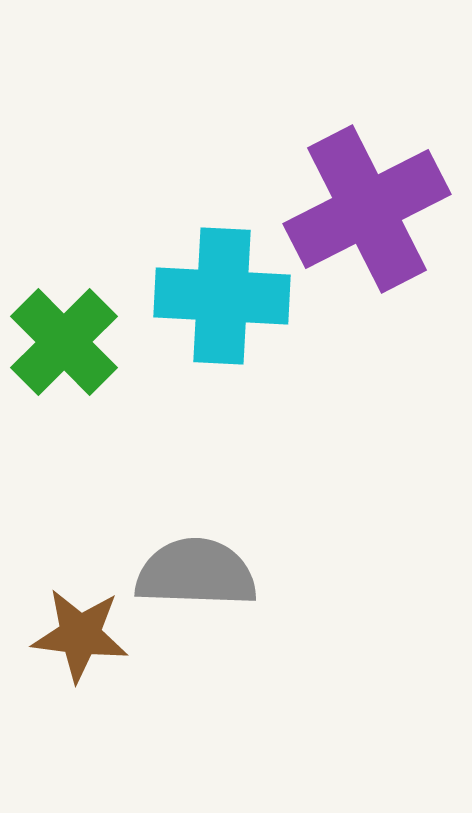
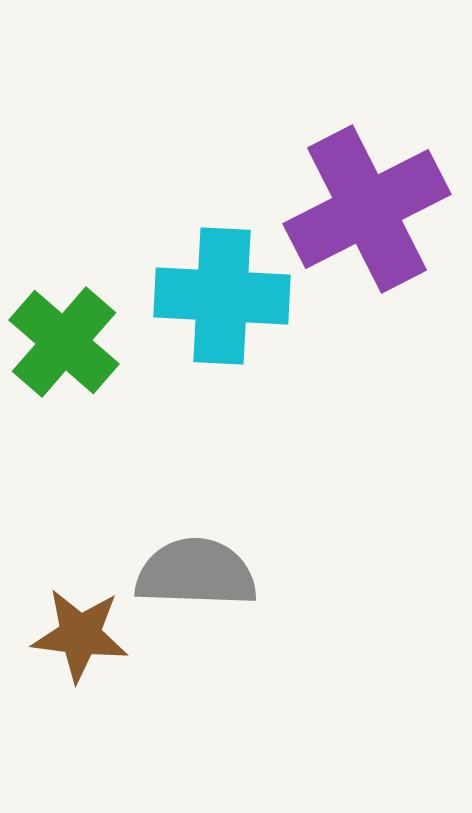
green cross: rotated 4 degrees counterclockwise
